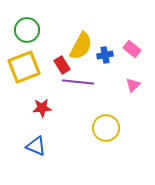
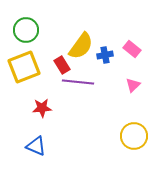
green circle: moved 1 px left
yellow semicircle: rotated 8 degrees clockwise
yellow circle: moved 28 px right, 8 px down
